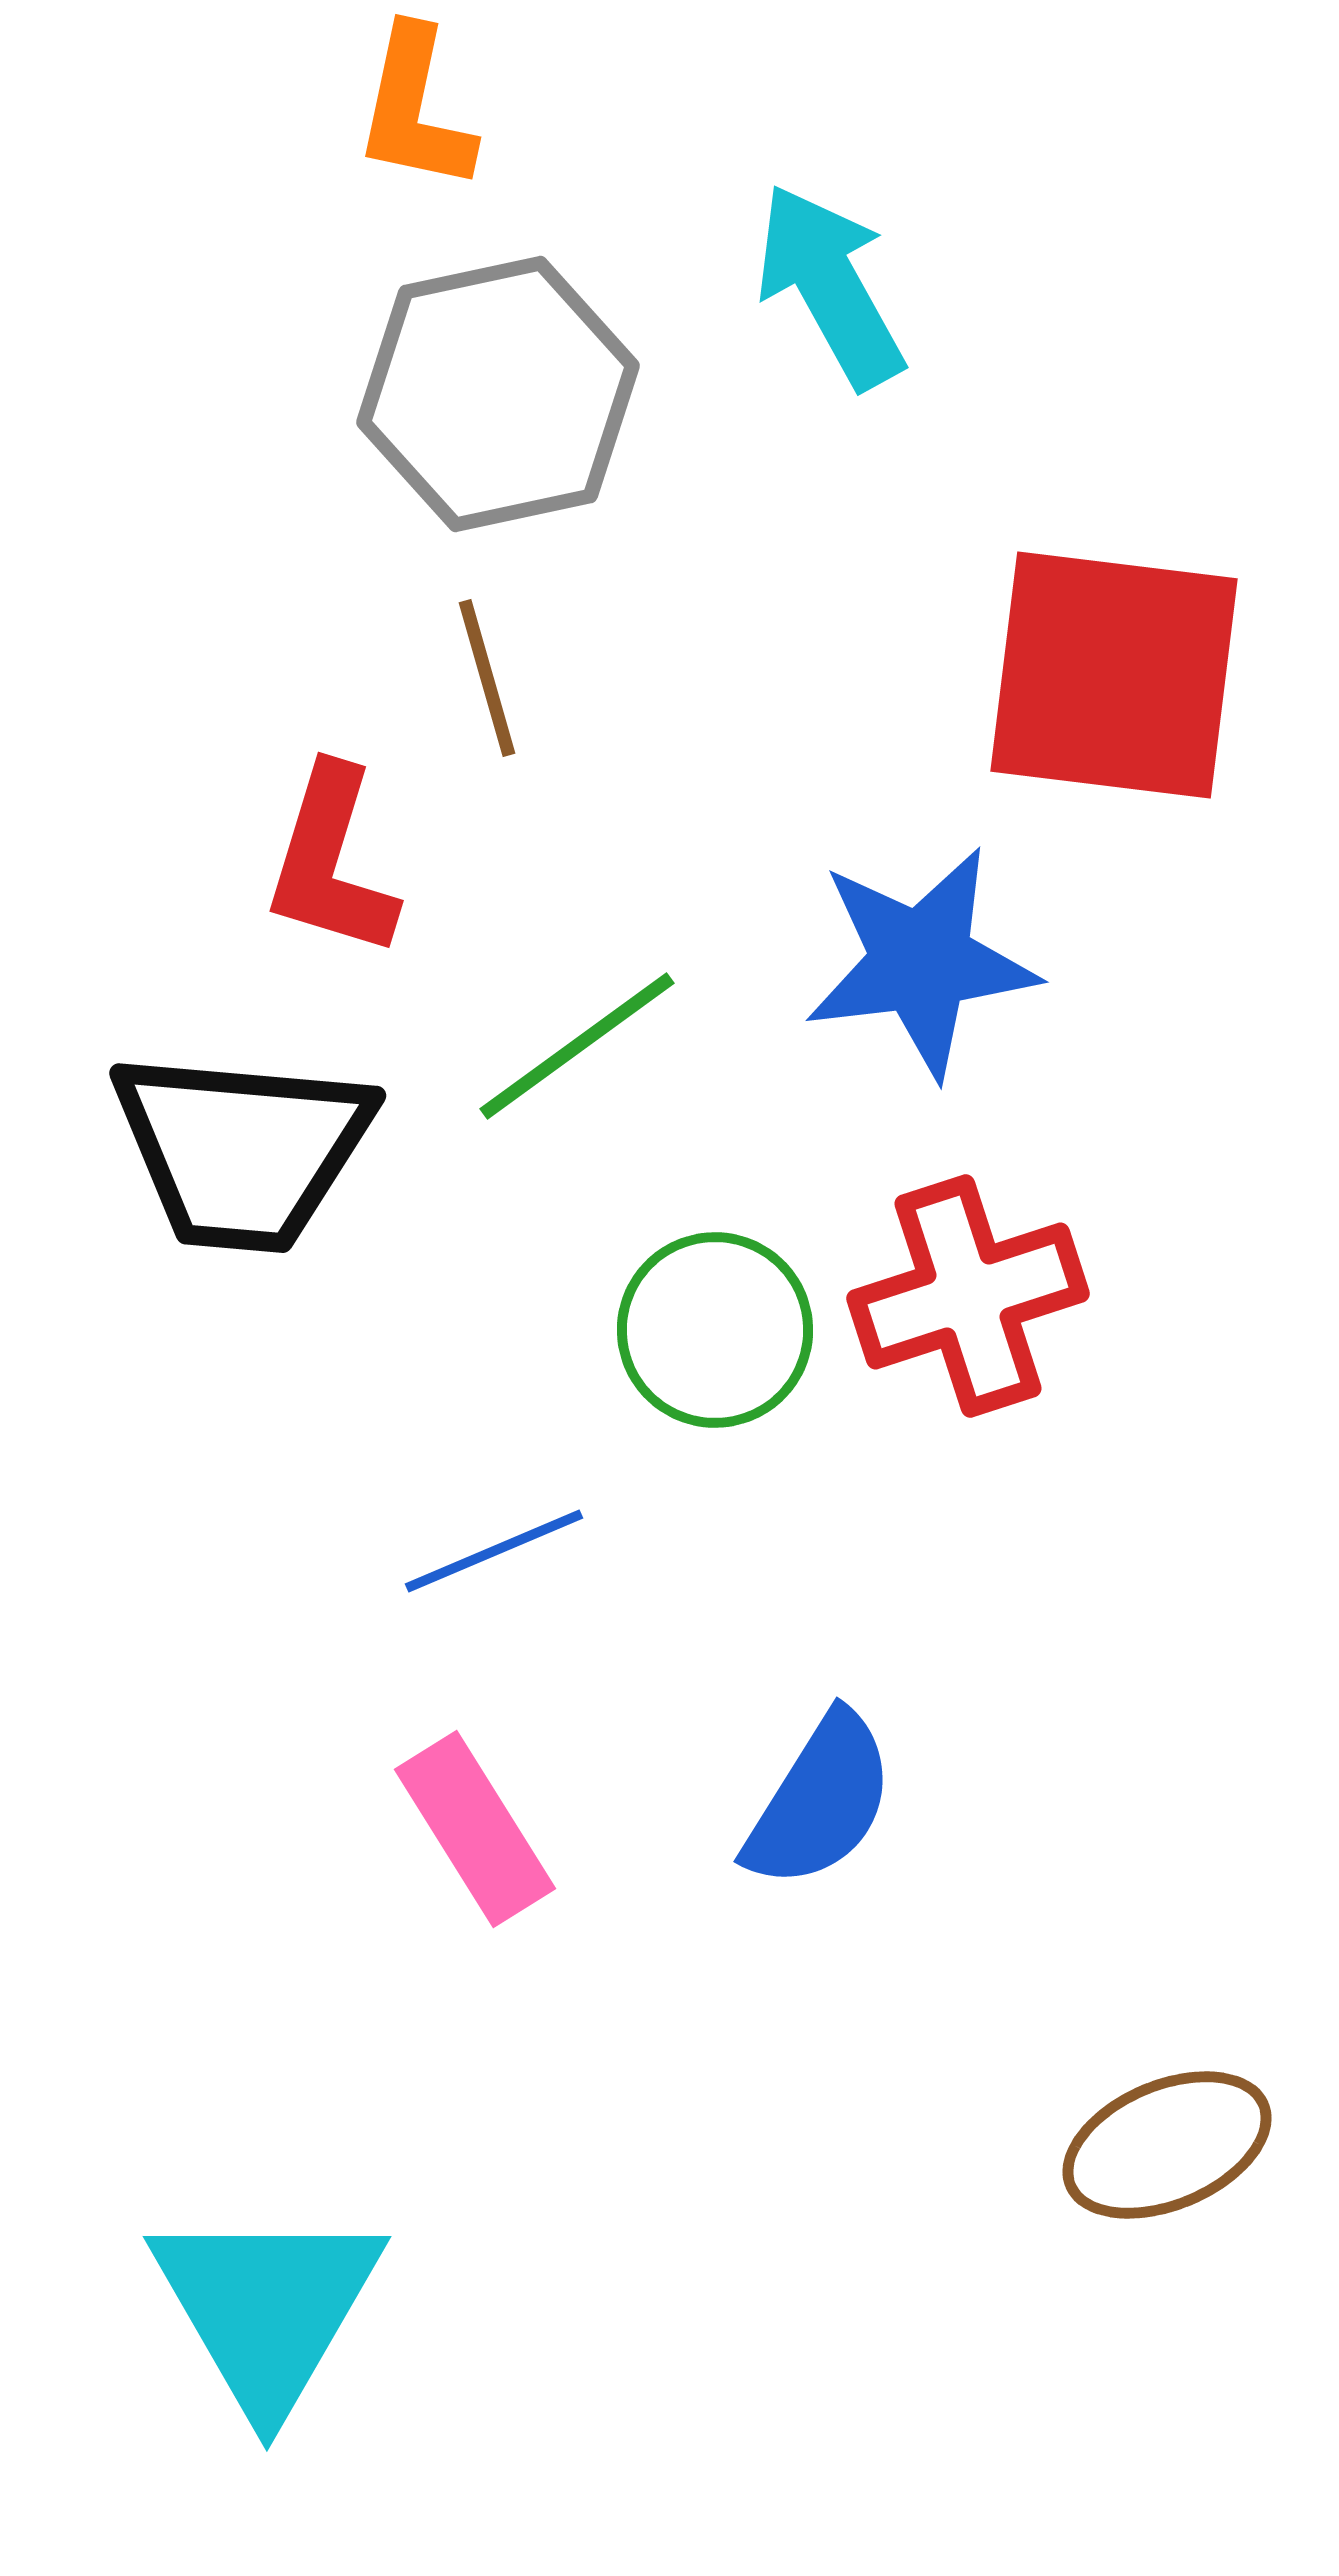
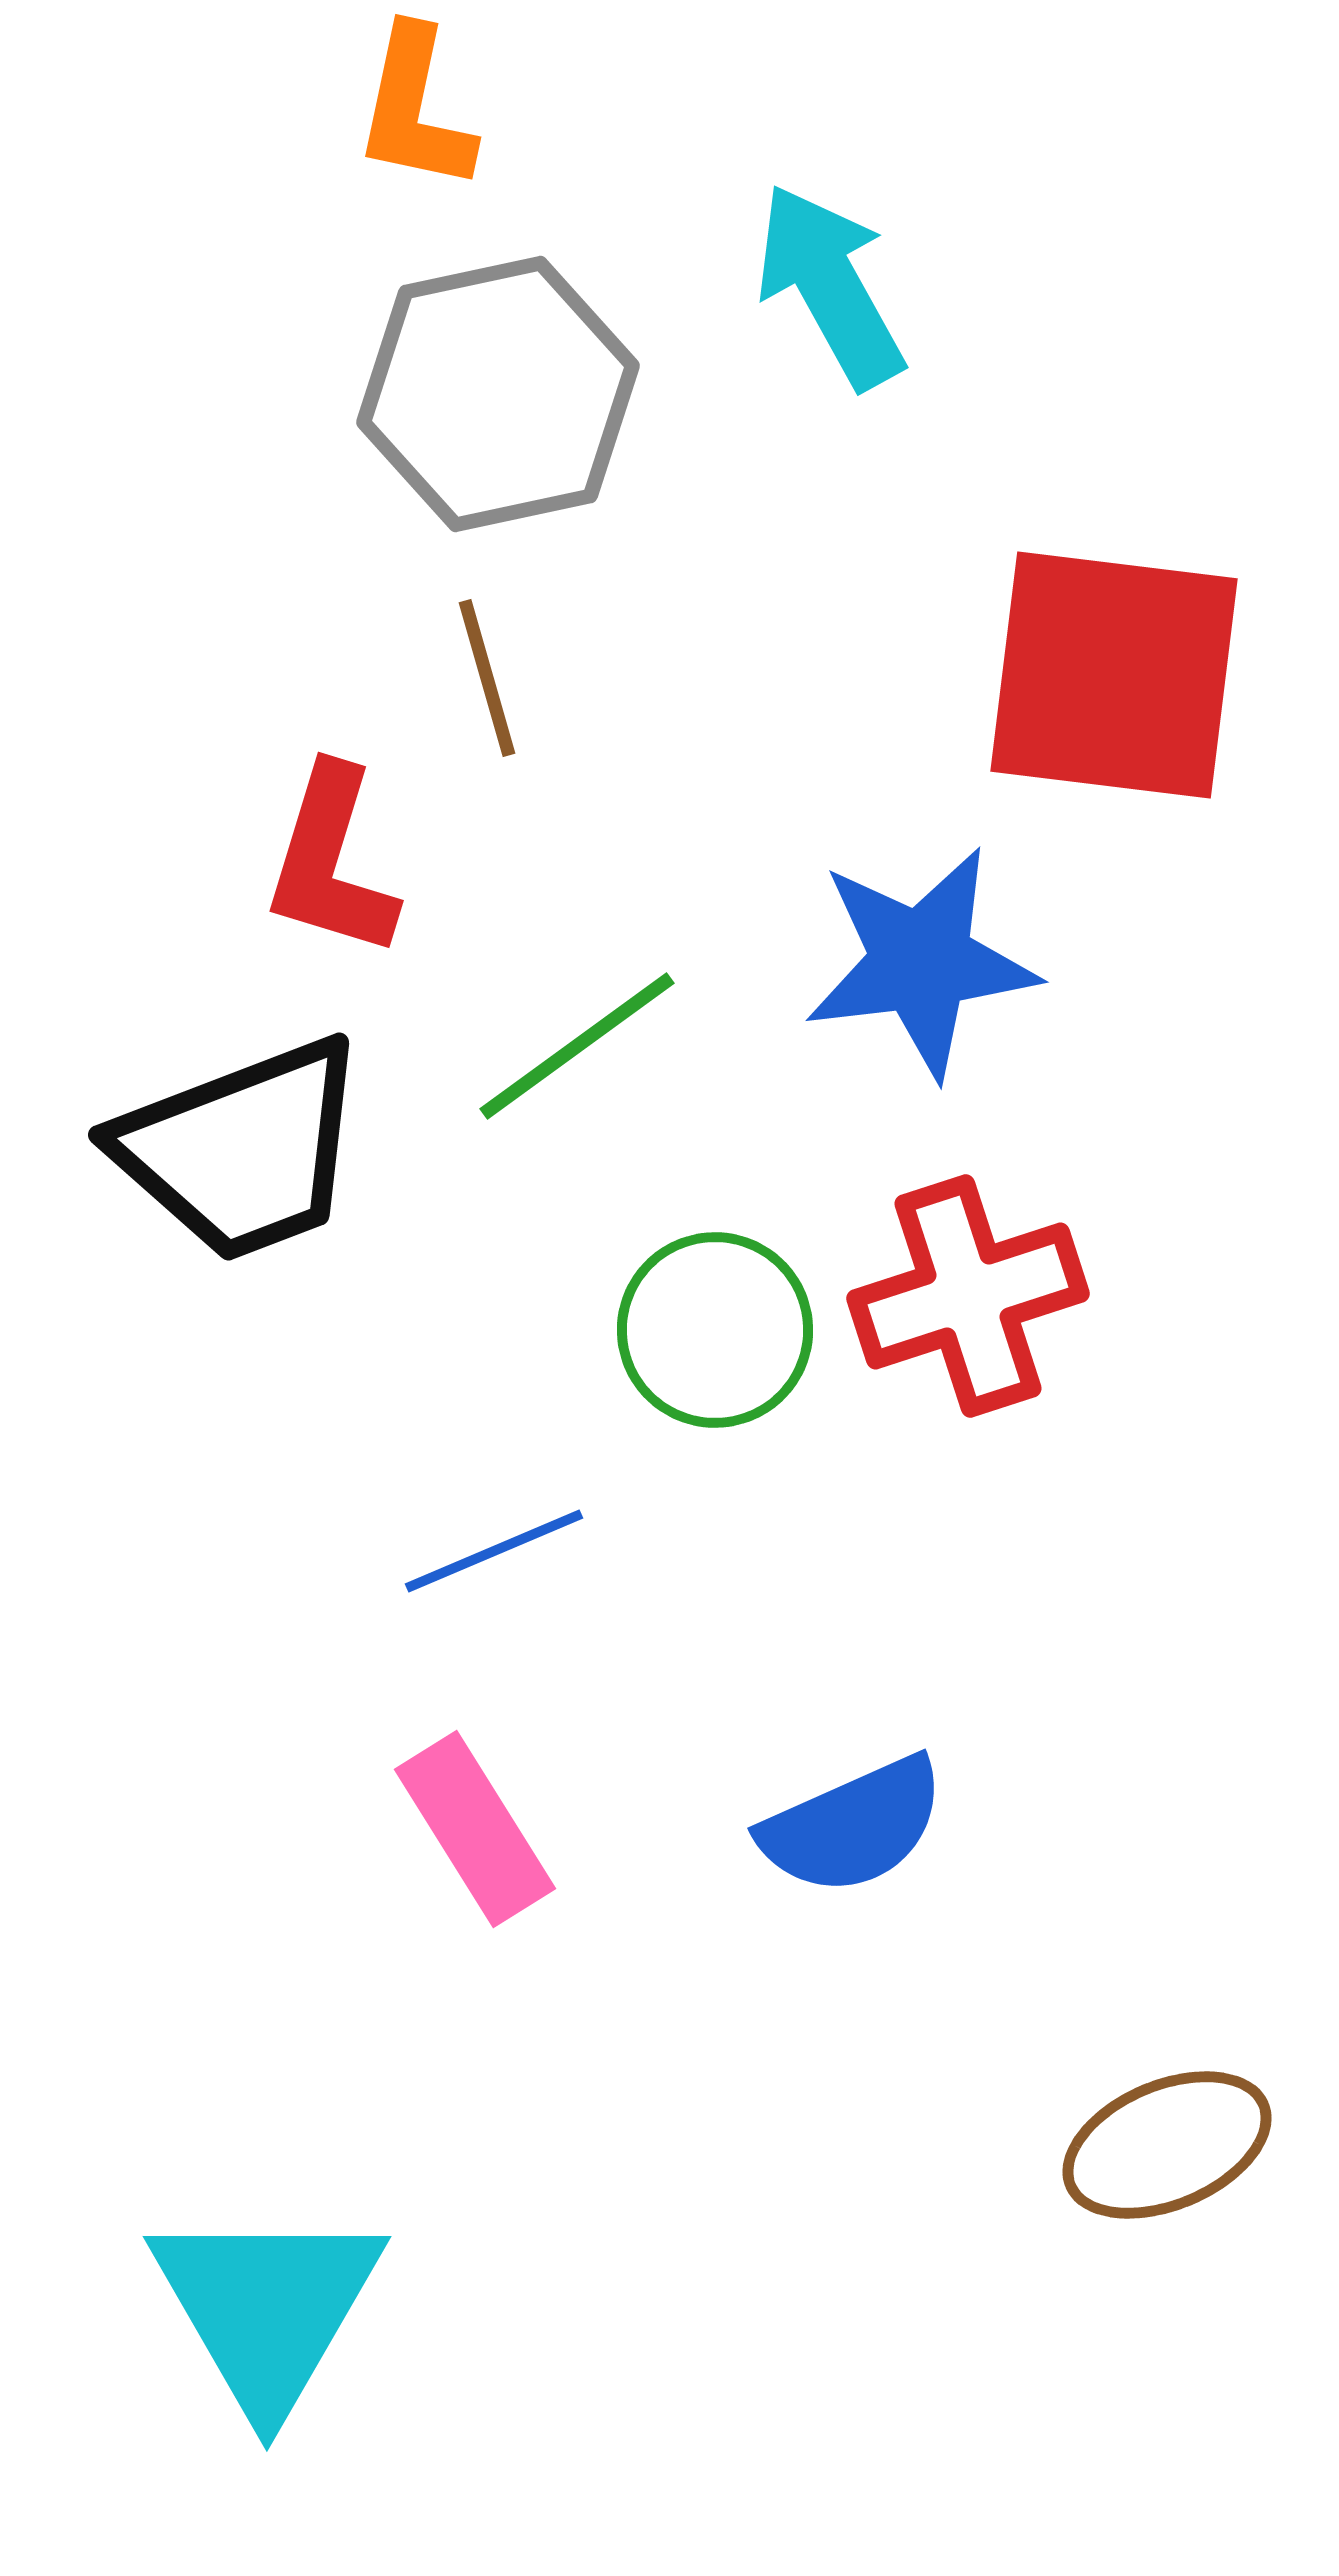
black trapezoid: rotated 26 degrees counterclockwise
blue semicircle: moved 33 px right, 25 px down; rotated 34 degrees clockwise
